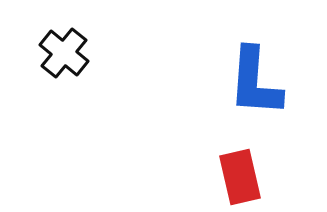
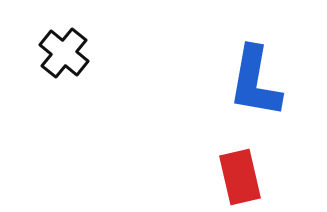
blue L-shape: rotated 6 degrees clockwise
